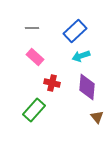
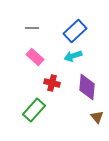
cyan arrow: moved 8 px left
